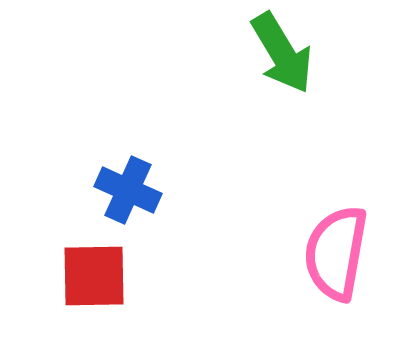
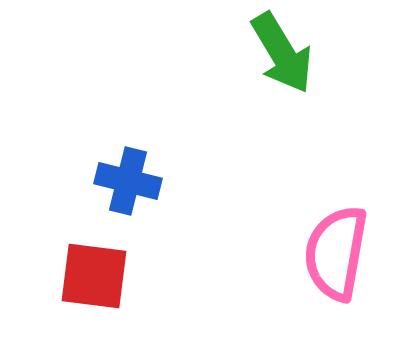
blue cross: moved 9 px up; rotated 10 degrees counterclockwise
red square: rotated 8 degrees clockwise
